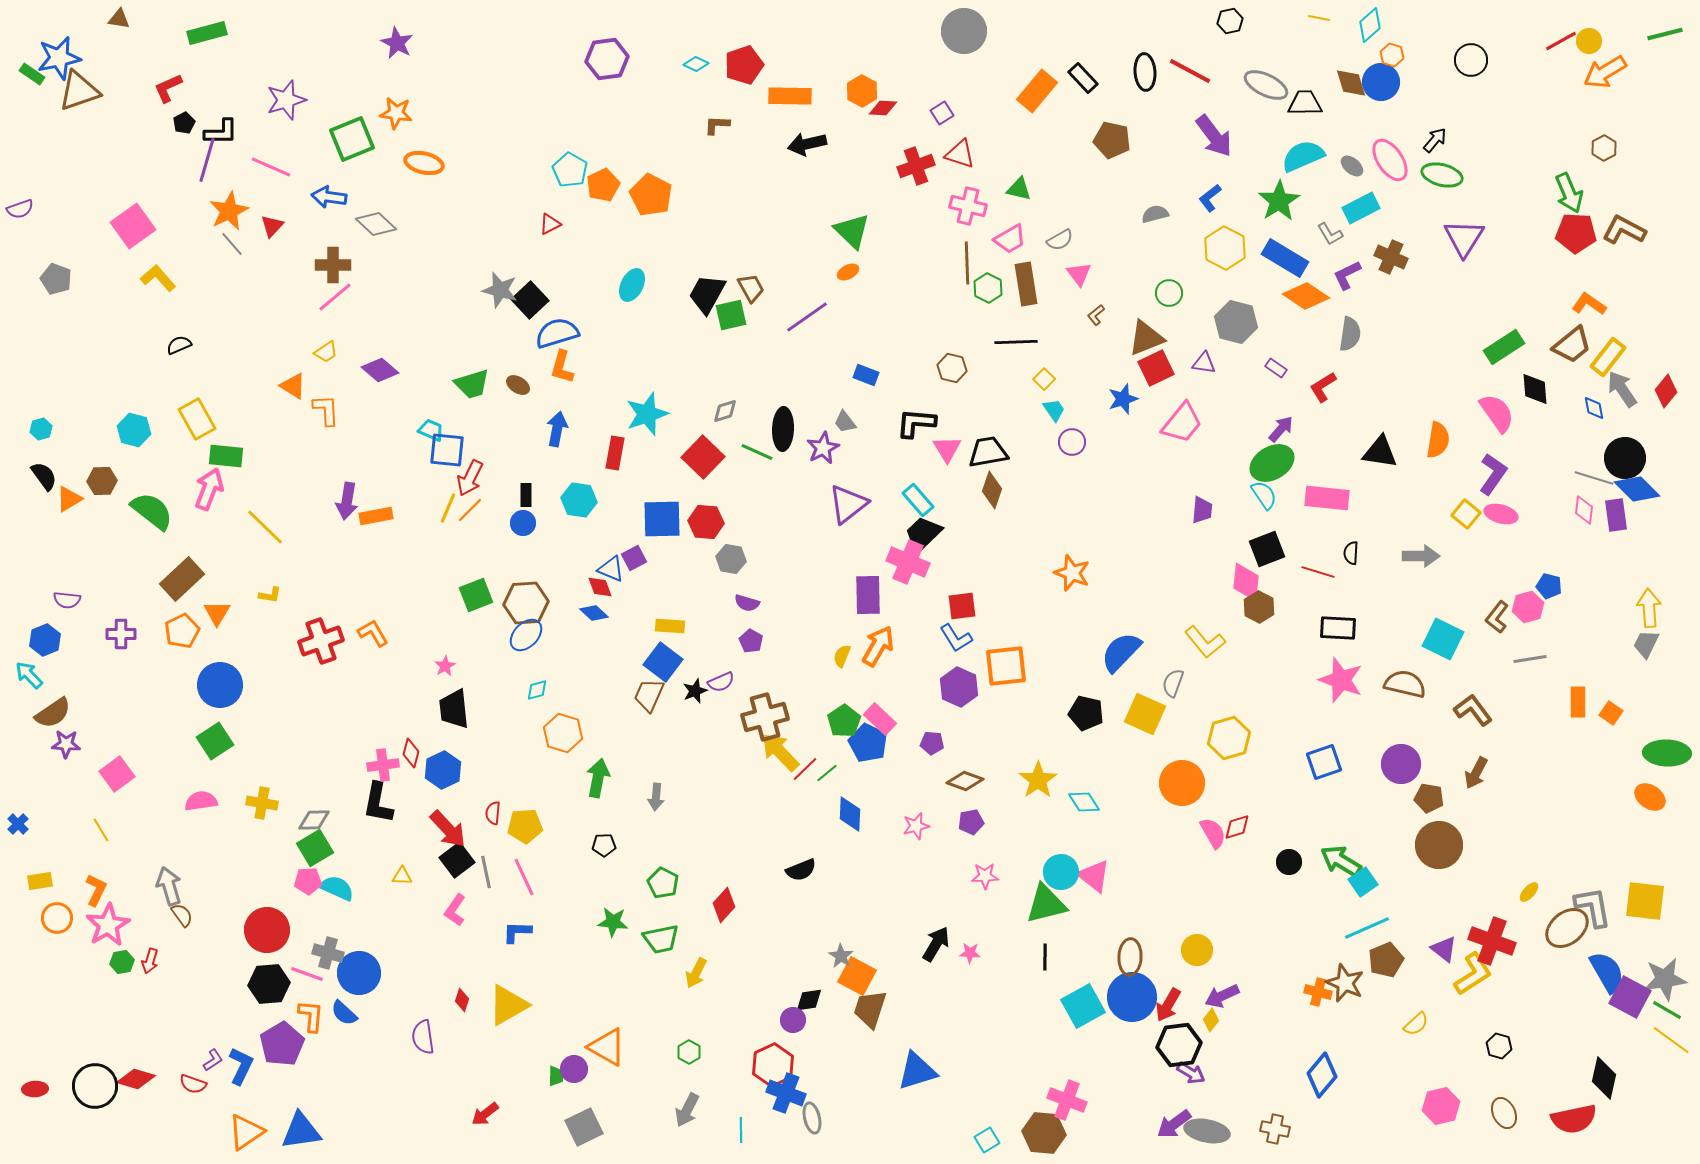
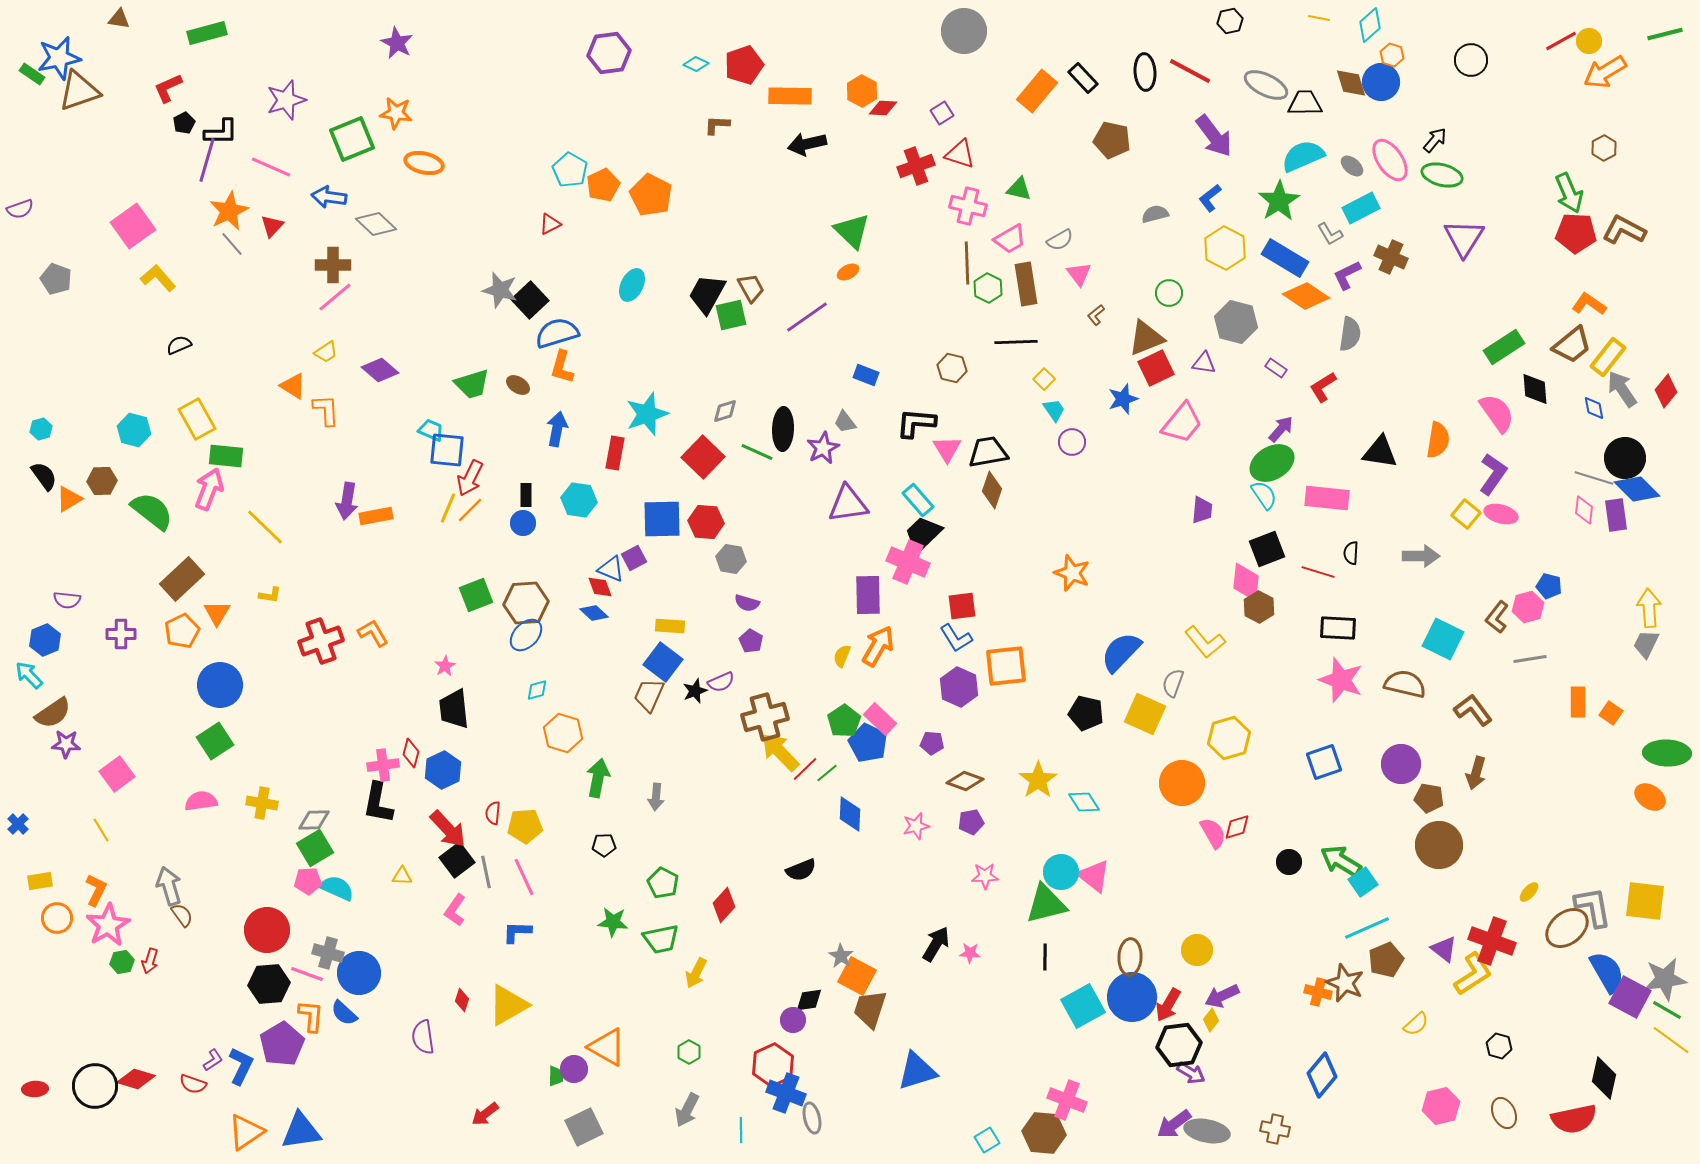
purple hexagon at (607, 59): moved 2 px right, 6 px up
purple triangle at (848, 504): rotated 30 degrees clockwise
brown arrow at (1476, 773): rotated 12 degrees counterclockwise
